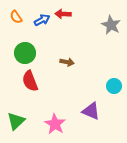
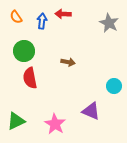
blue arrow: moved 1 px down; rotated 56 degrees counterclockwise
gray star: moved 2 px left, 2 px up
green circle: moved 1 px left, 2 px up
brown arrow: moved 1 px right
red semicircle: moved 3 px up; rotated 10 degrees clockwise
green triangle: rotated 18 degrees clockwise
